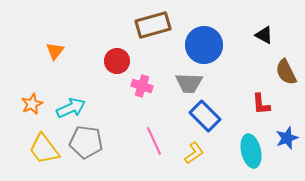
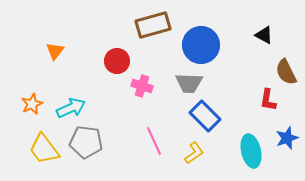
blue circle: moved 3 px left
red L-shape: moved 7 px right, 4 px up; rotated 15 degrees clockwise
